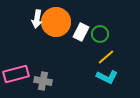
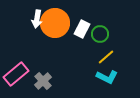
orange circle: moved 1 px left, 1 px down
white rectangle: moved 1 px right, 3 px up
pink rectangle: rotated 25 degrees counterclockwise
gray cross: rotated 36 degrees clockwise
